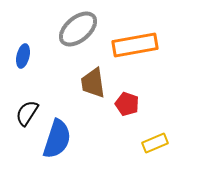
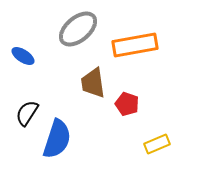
blue ellipse: rotated 70 degrees counterclockwise
yellow rectangle: moved 2 px right, 1 px down
